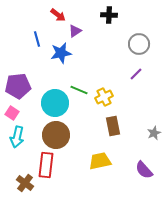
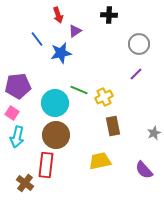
red arrow: rotated 35 degrees clockwise
blue line: rotated 21 degrees counterclockwise
